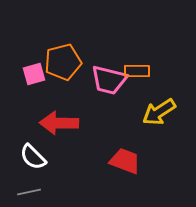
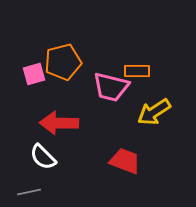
pink trapezoid: moved 2 px right, 7 px down
yellow arrow: moved 5 px left
white semicircle: moved 10 px right
